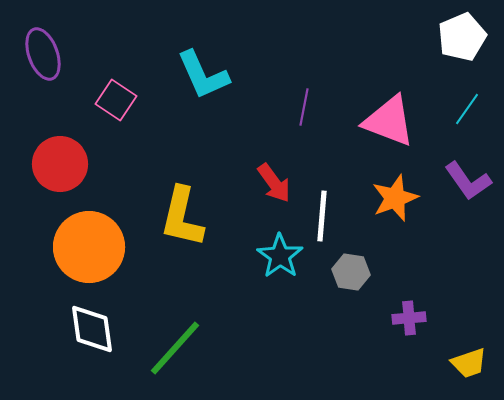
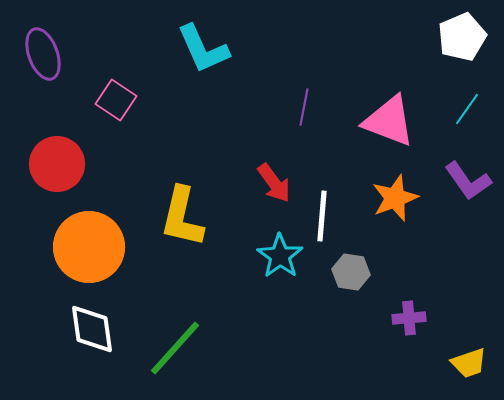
cyan L-shape: moved 26 px up
red circle: moved 3 px left
